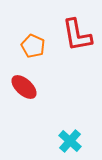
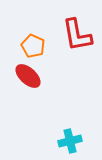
red ellipse: moved 4 px right, 11 px up
cyan cross: rotated 35 degrees clockwise
